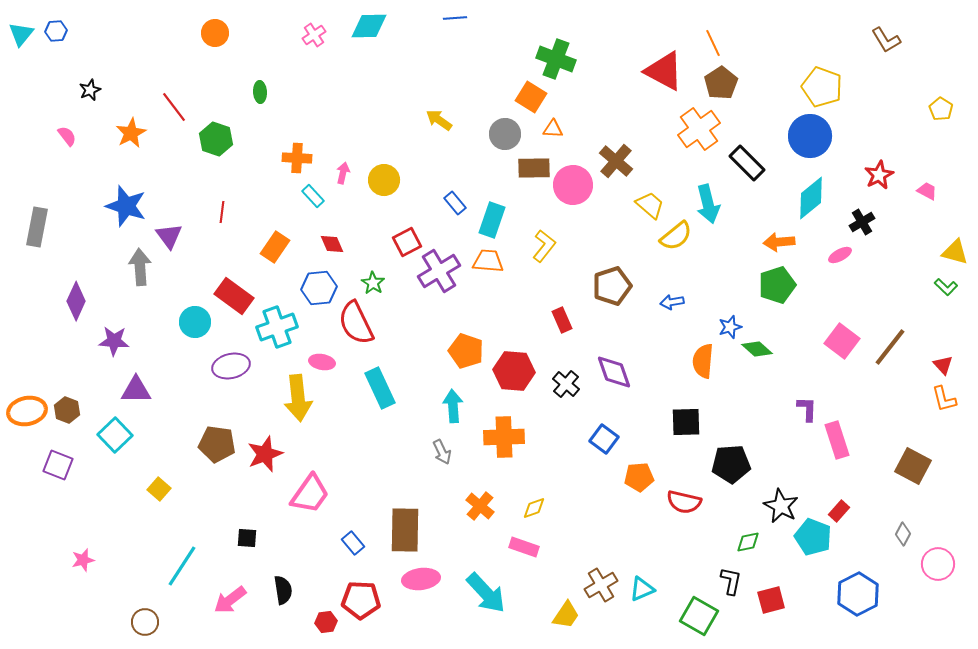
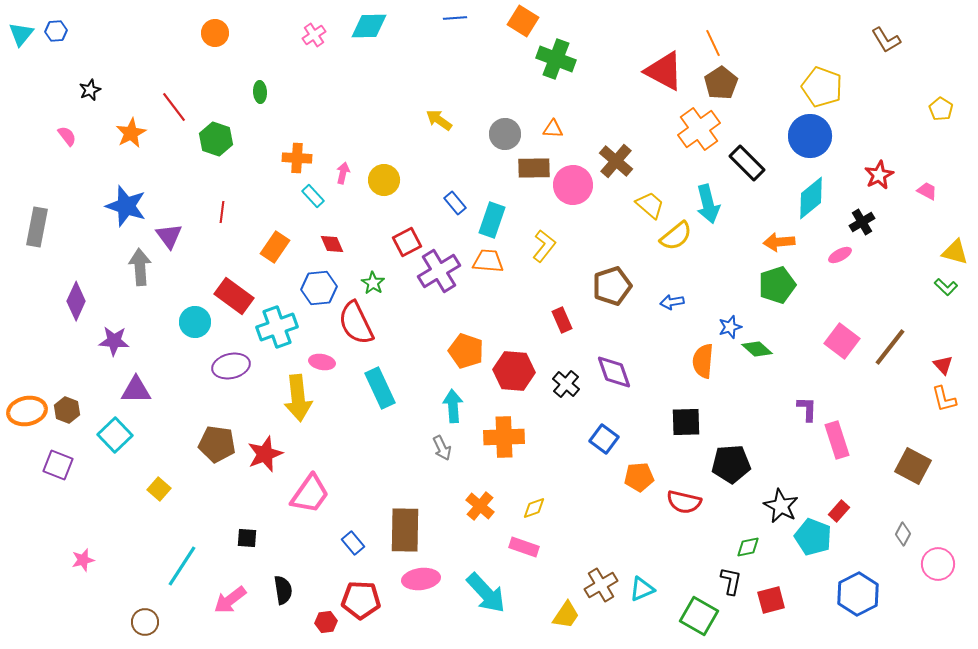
orange square at (531, 97): moved 8 px left, 76 px up
gray arrow at (442, 452): moved 4 px up
green diamond at (748, 542): moved 5 px down
